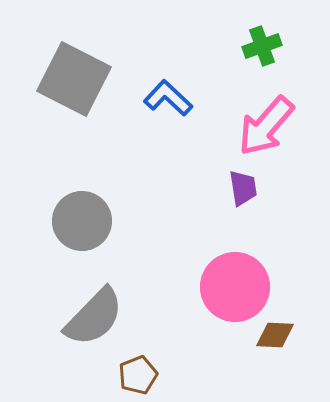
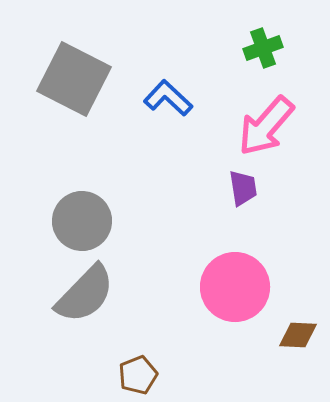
green cross: moved 1 px right, 2 px down
gray semicircle: moved 9 px left, 23 px up
brown diamond: moved 23 px right
